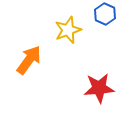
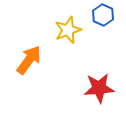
blue hexagon: moved 2 px left, 1 px down
